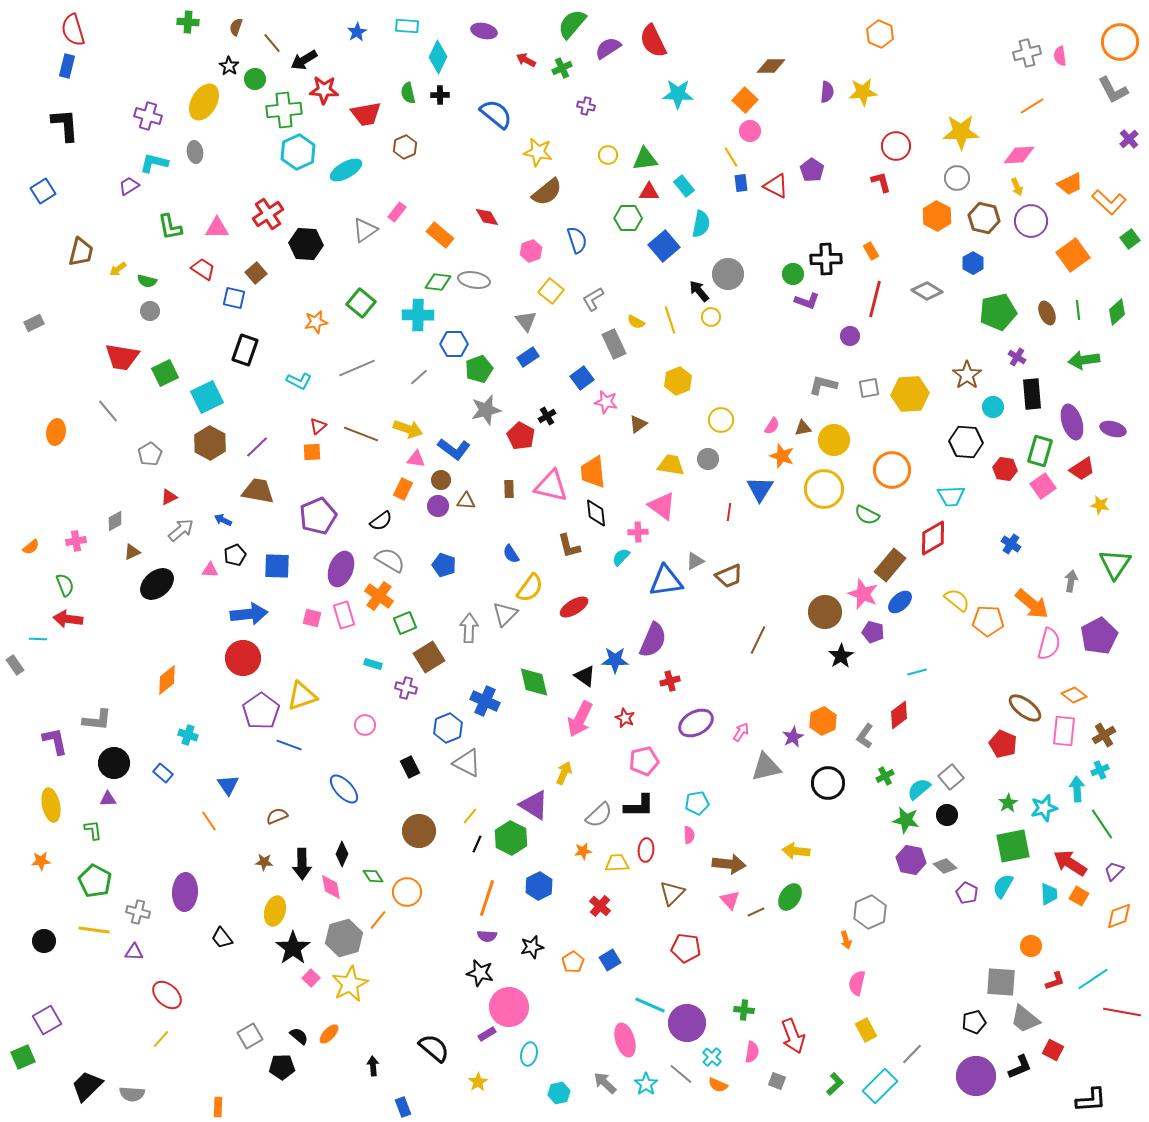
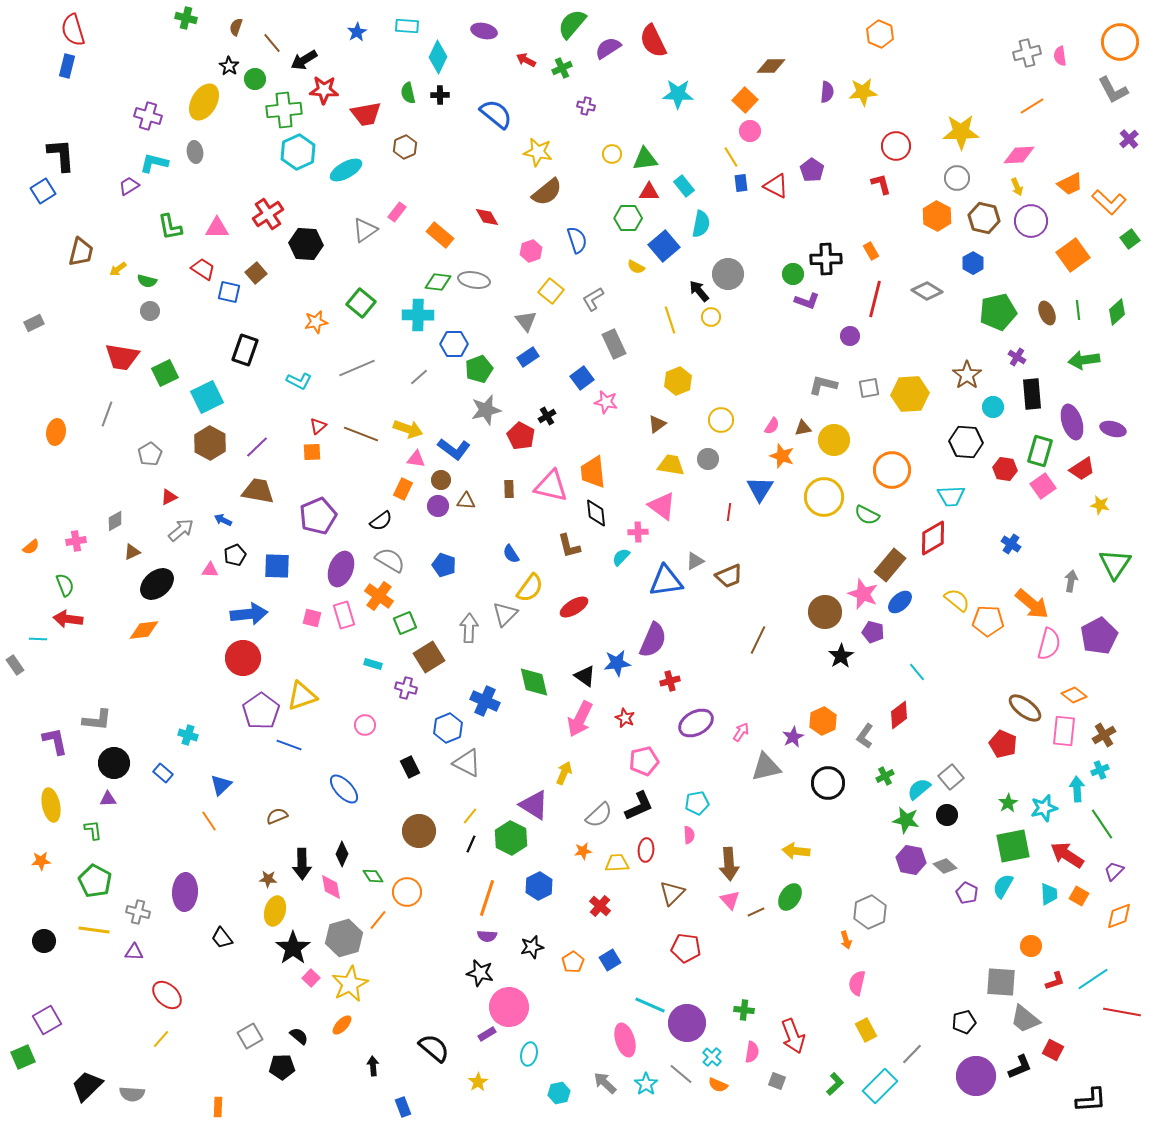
green cross at (188, 22): moved 2 px left, 4 px up; rotated 10 degrees clockwise
black L-shape at (65, 125): moved 4 px left, 30 px down
yellow circle at (608, 155): moved 4 px right, 1 px up
red L-shape at (881, 182): moved 2 px down
blue square at (234, 298): moved 5 px left, 6 px up
yellow semicircle at (636, 322): moved 55 px up
gray line at (108, 411): moved 1 px left, 3 px down; rotated 60 degrees clockwise
brown triangle at (638, 424): moved 19 px right
yellow circle at (824, 489): moved 8 px down
blue star at (615, 660): moved 2 px right, 3 px down; rotated 8 degrees counterclockwise
cyan line at (917, 672): rotated 66 degrees clockwise
orange diamond at (167, 680): moved 23 px left, 50 px up; rotated 32 degrees clockwise
blue triangle at (228, 785): moved 7 px left; rotated 20 degrees clockwise
black L-shape at (639, 806): rotated 24 degrees counterclockwise
black line at (477, 844): moved 6 px left
brown star at (264, 862): moved 4 px right, 17 px down
red arrow at (1070, 863): moved 3 px left, 8 px up
brown arrow at (729, 864): rotated 80 degrees clockwise
black pentagon at (974, 1022): moved 10 px left
orange ellipse at (329, 1034): moved 13 px right, 9 px up
